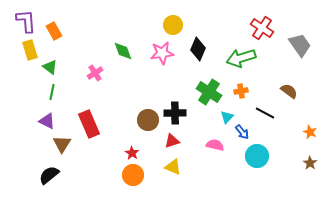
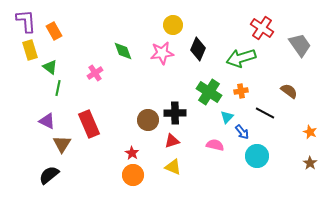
green line: moved 6 px right, 4 px up
